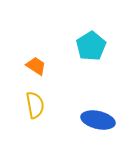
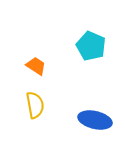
cyan pentagon: rotated 16 degrees counterclockwise
blue ellipse: moved 3 px left
